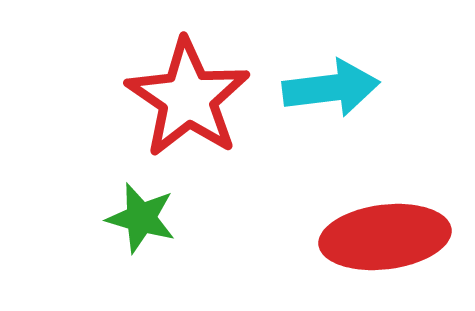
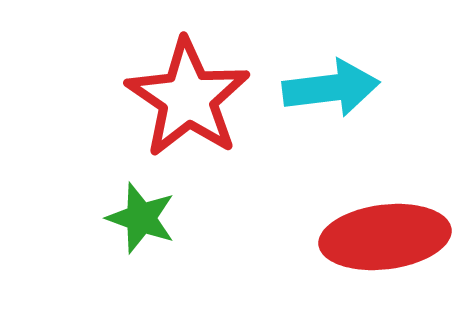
green star: rotated 4 degrees clockwise
